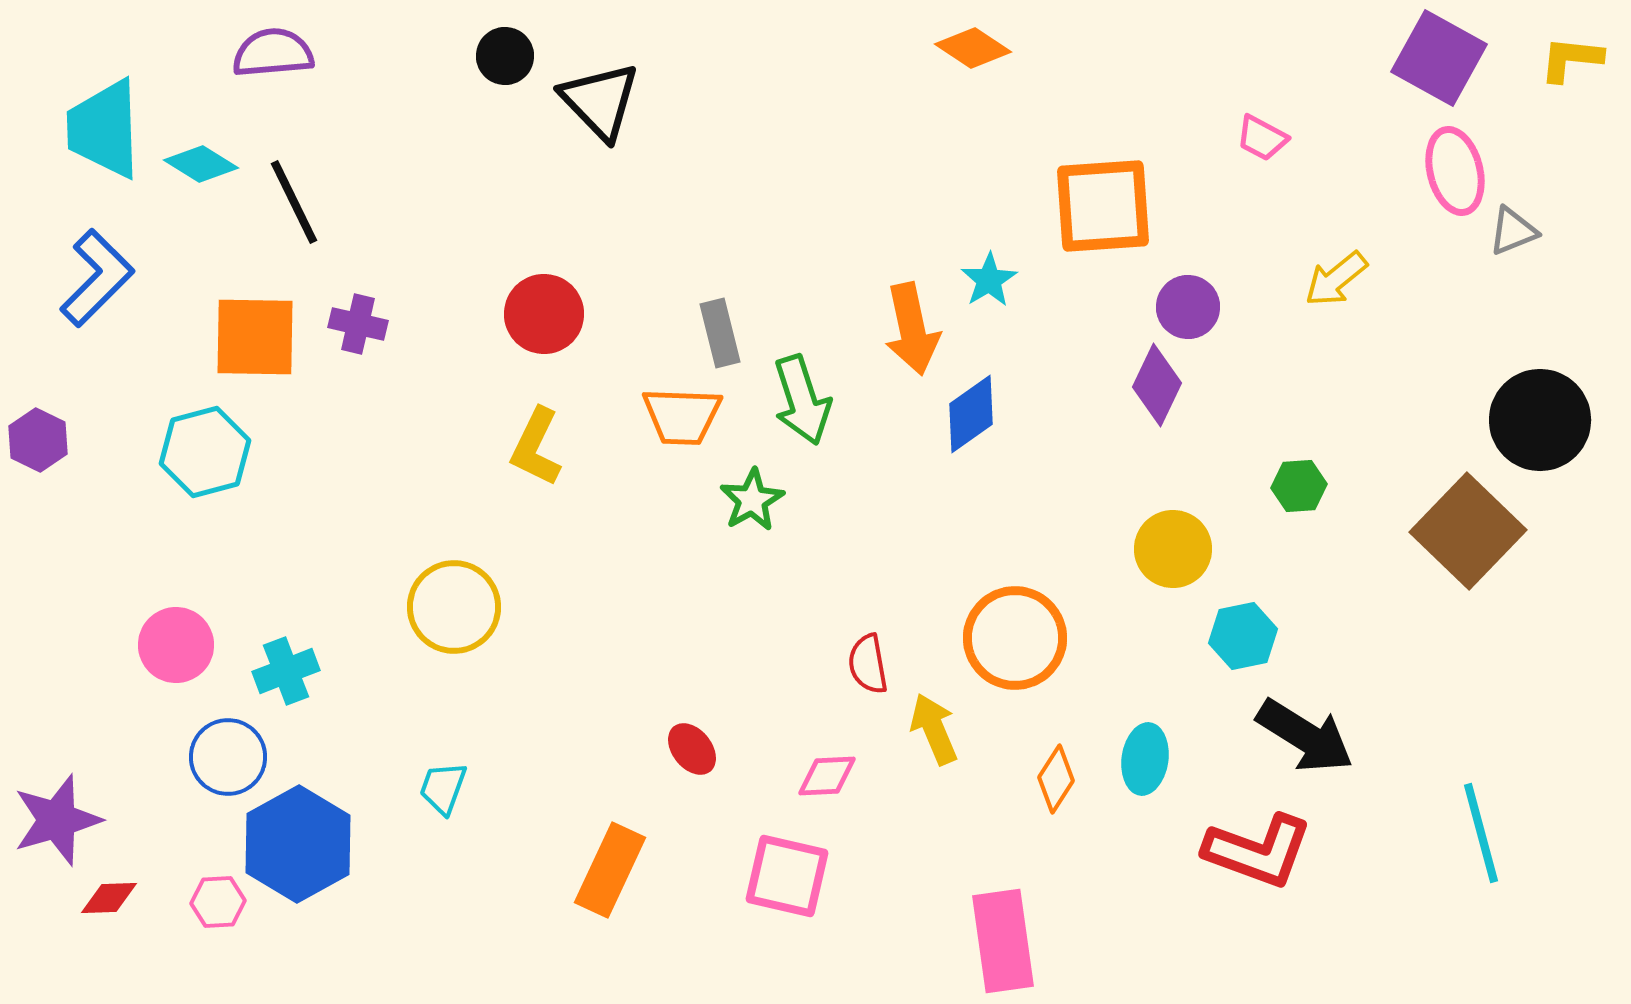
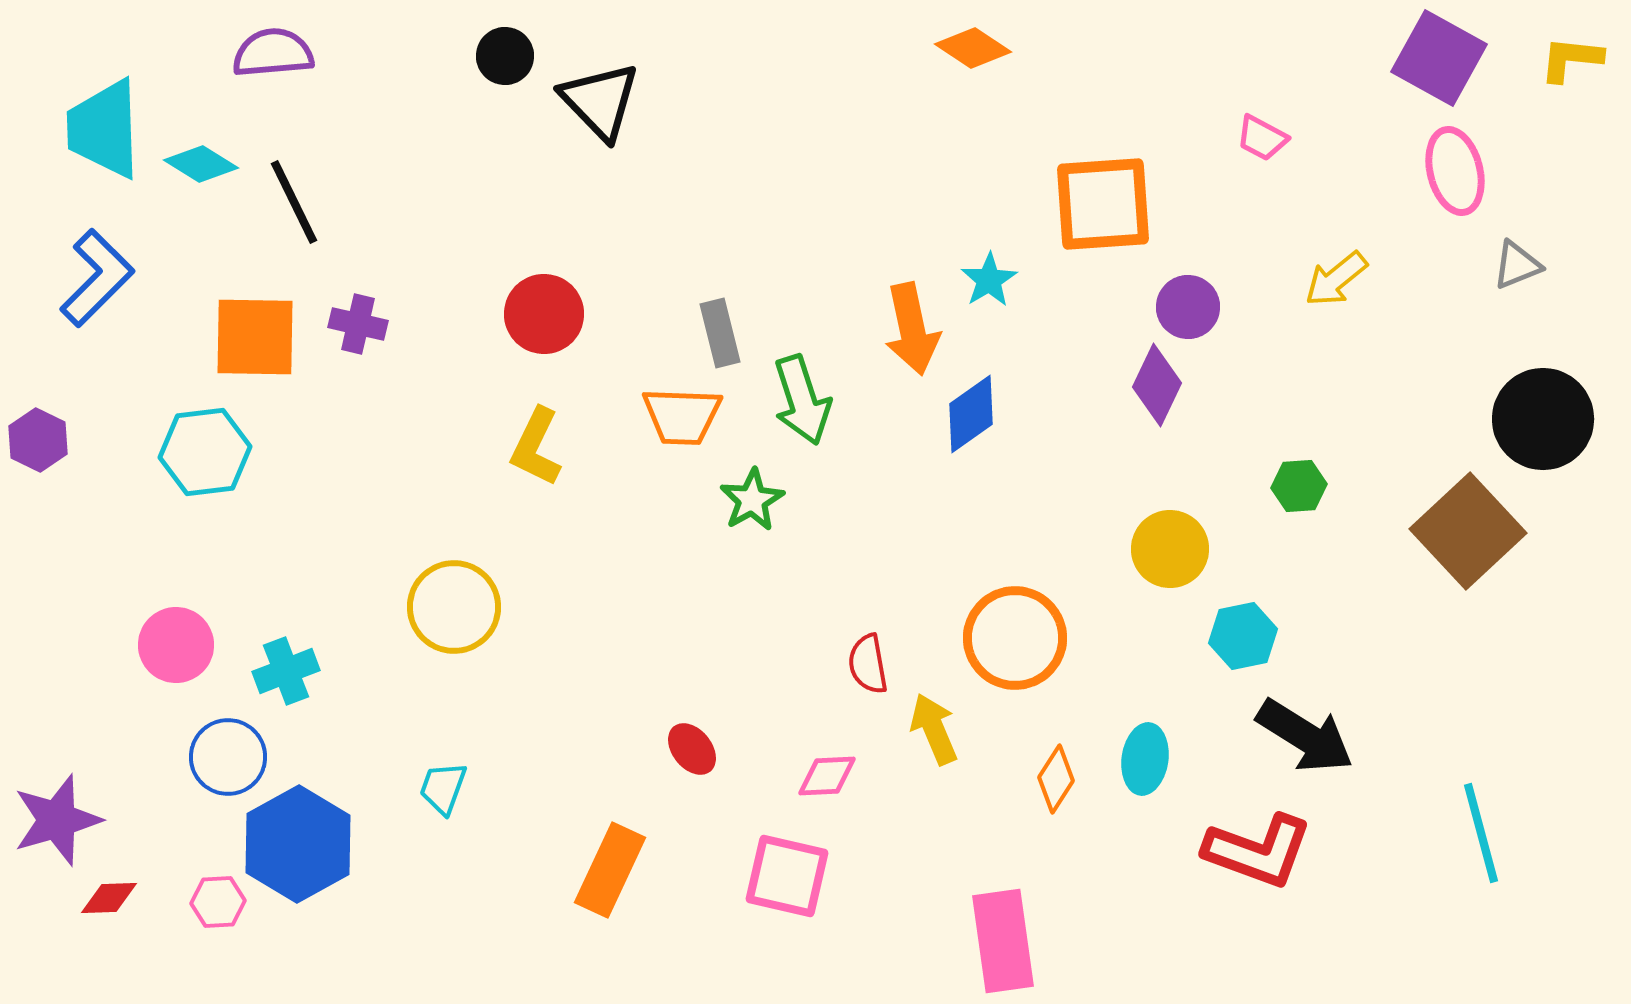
orange square at (1103, 206): moved 2 px up
gray triangle at (1513, 231): moved 4 px right, 34 px down
black circle at (1540, 420): moved 3 px right, 1 px up
cyan hexagon at (205, 452): rotated 8 degrees clockwise
brown square at (1468, 531): rotated 3 degrees clockwise
yellow circle at (1173, 549): moved 3 px left
